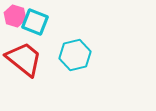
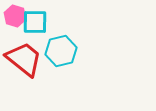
cyan square: rotated 20 degrees counterclockwise
cyan hexagon: moved 14 px left, 4 px up
